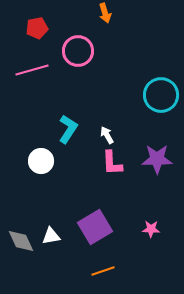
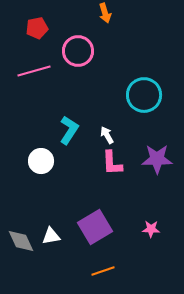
pink line: moved 2 px right, 1 px down
cyan circle: moved 17 px left
cyan L-shape: moved 1 px right, 1 px down
